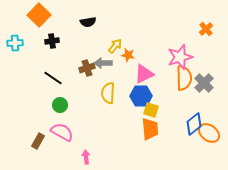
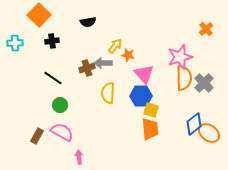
pink triangle: rotated 45 degrees counterclockwise
brown rectangle: moved 1 px left, 5 px up
pink arrow: moved 7 px left
